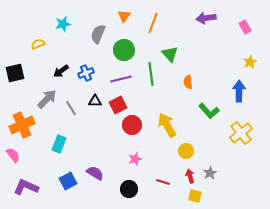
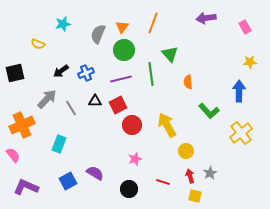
orange triangle: moved 2 px left, 11 px down
yellow semicircle: rotated 136 degrees counterclockwise
yellow star: rotated 24 degrees clockwise
